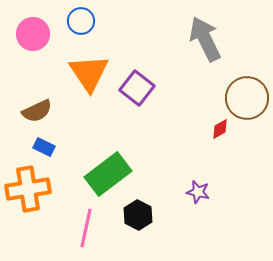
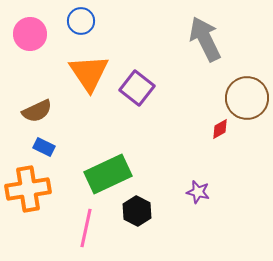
pink circle: moved 3 px left
green rectangle: rotated 12 degrees clockwise
black hexagon: moved 1 px left, 4 px up
